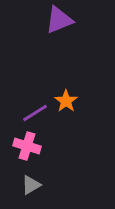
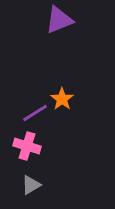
orange star: moved 4 px left, 2 px up
